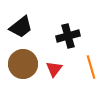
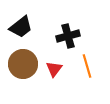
orange line: moved 4 px left, 1 px up
